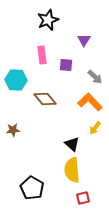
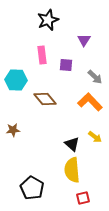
yellow arrow: moved 9 px down; rotated 88 degrees counterclockwise
